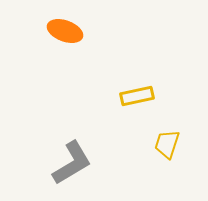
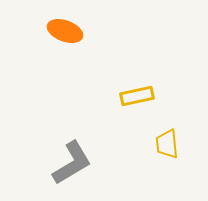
yellow trapezoid: rotated 24 degrees counterclockwise
